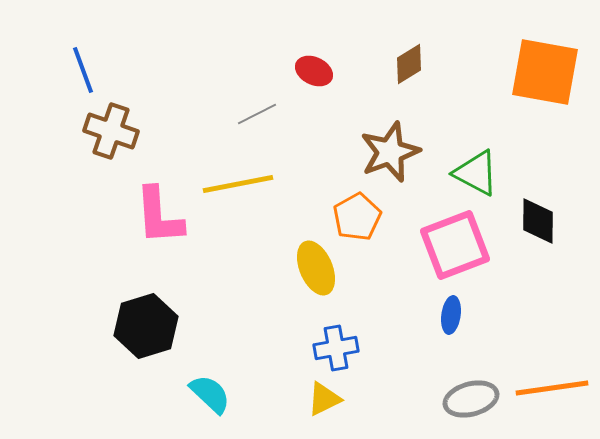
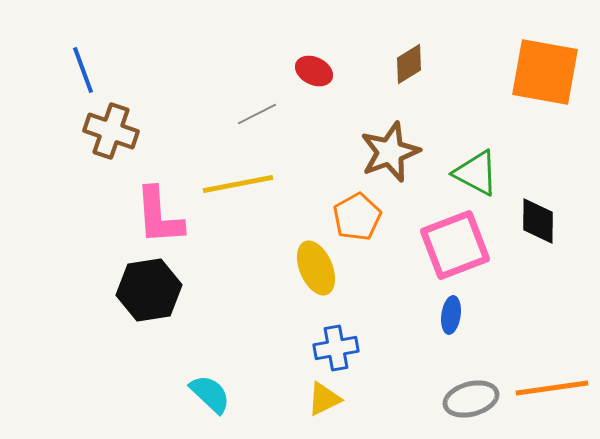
black hexagon: moved 3 px right, 36 px up; rotated 8 degrees clockwise
